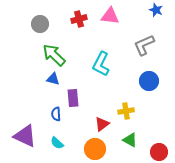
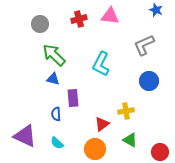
red circle: moved 1 px right
